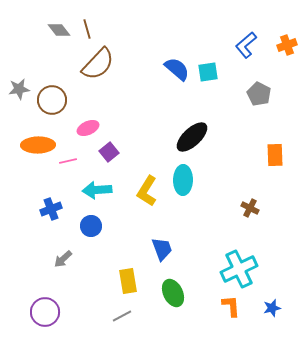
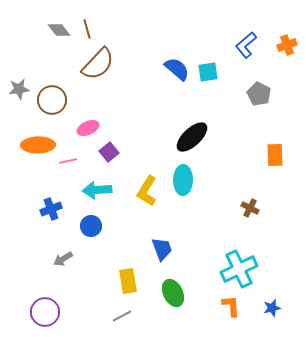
gray arrow: rotated 12 degrees clockwise
